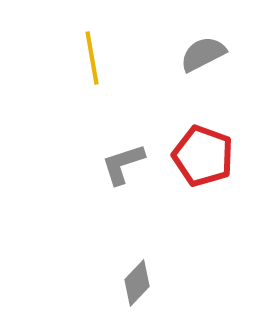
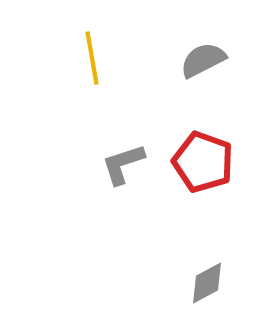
gray semicircle: moved 6 px down
red pentagon: moved 6 px down
gray diamond: moved 70 px right; rotated 18 degrees clockwise
